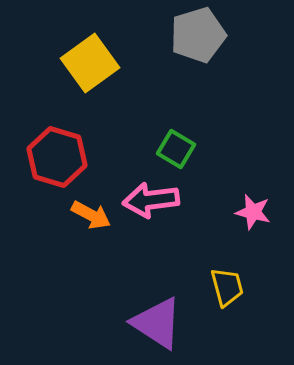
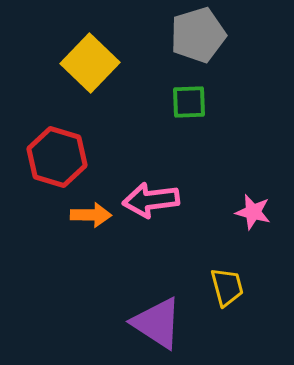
yellow square: rotated 10 degrees counterclockwise
green square: moved 13 px right, 47 px up; rotated 33 degrees counterclockwise
orange arrow: rotated 27 degrees counterclockwise
